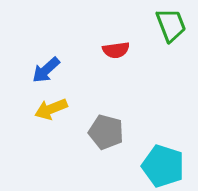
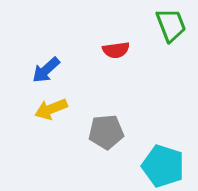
gray pentagon: rotated 20 degrees counterclockwise
